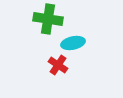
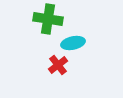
red cross: rotated 18 degrees clockwise
